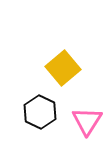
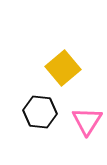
black hexagon: rotated 20 degrees counterclockwise
